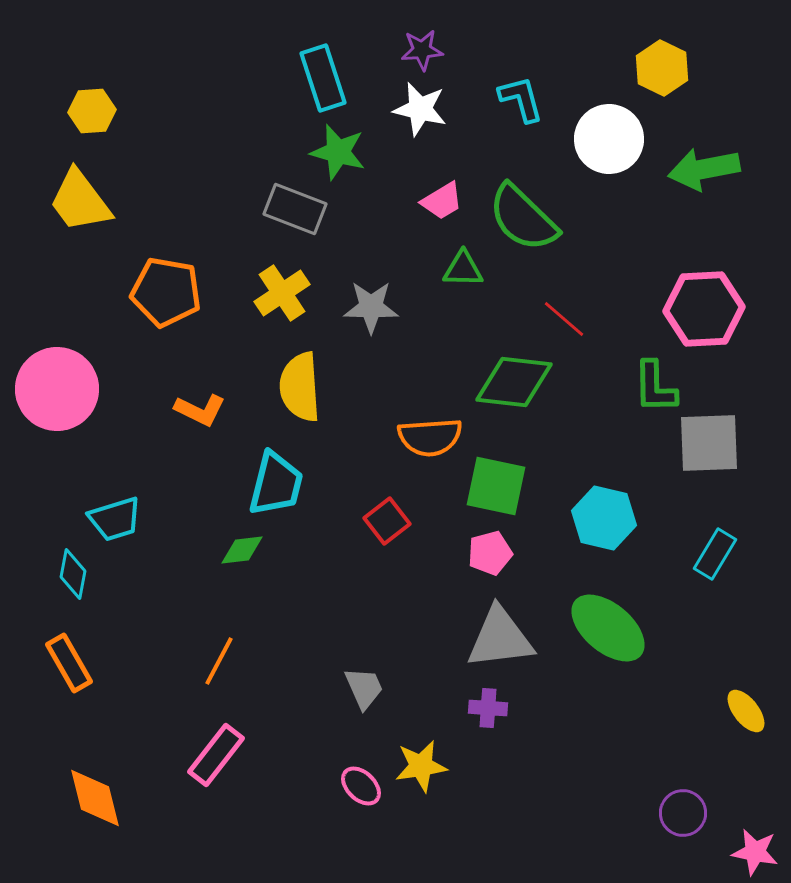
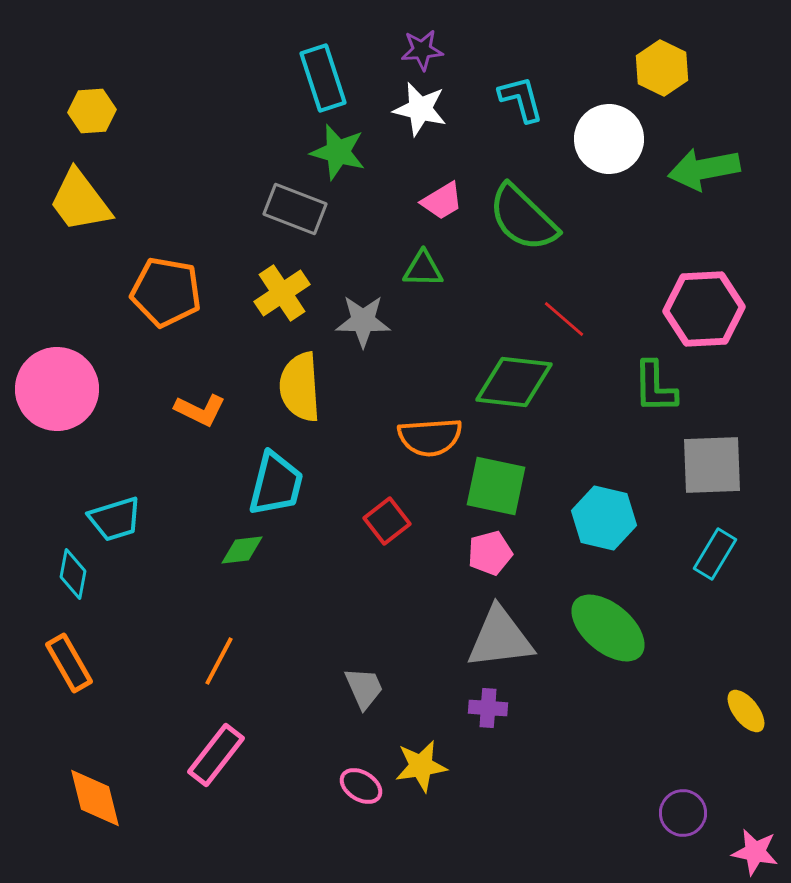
green triangle at (463, 269): moved 40 px left
gray star at (371, 307): moved 8 px left, 14 px down
gray square at (709, 443): moved 3 px right, 22 px down
pink ellipse at (361, 786): rotated 12 degrees counterclockwise
